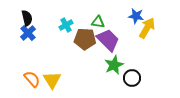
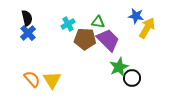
cyan cross: moved 2 px right, 1 px up
green star: moved 5 px right, 2 px down
